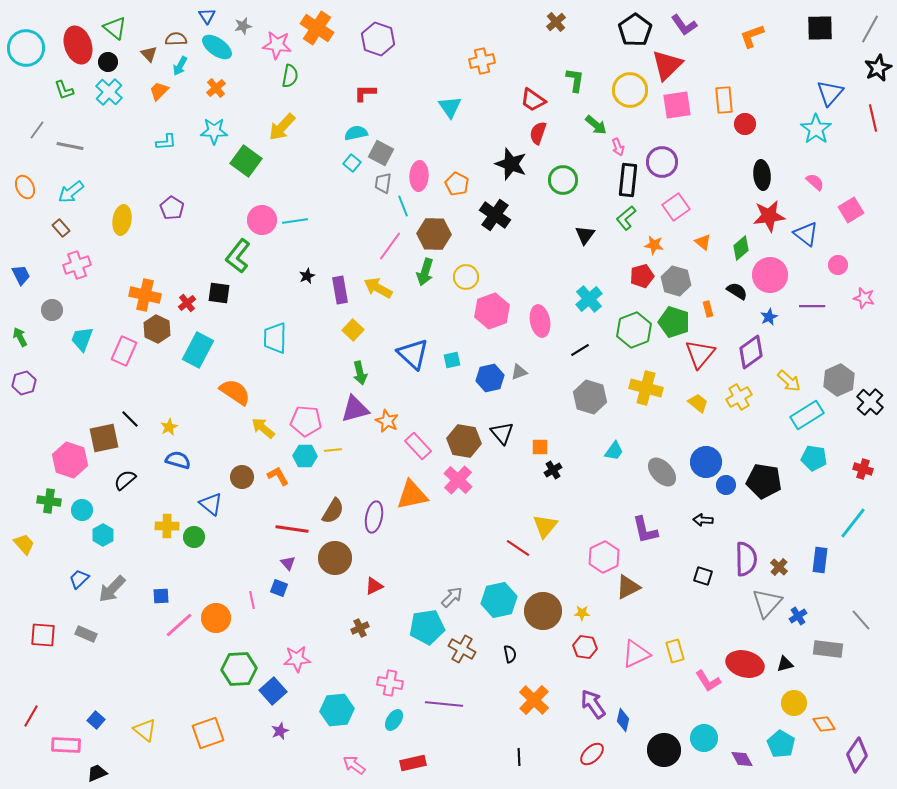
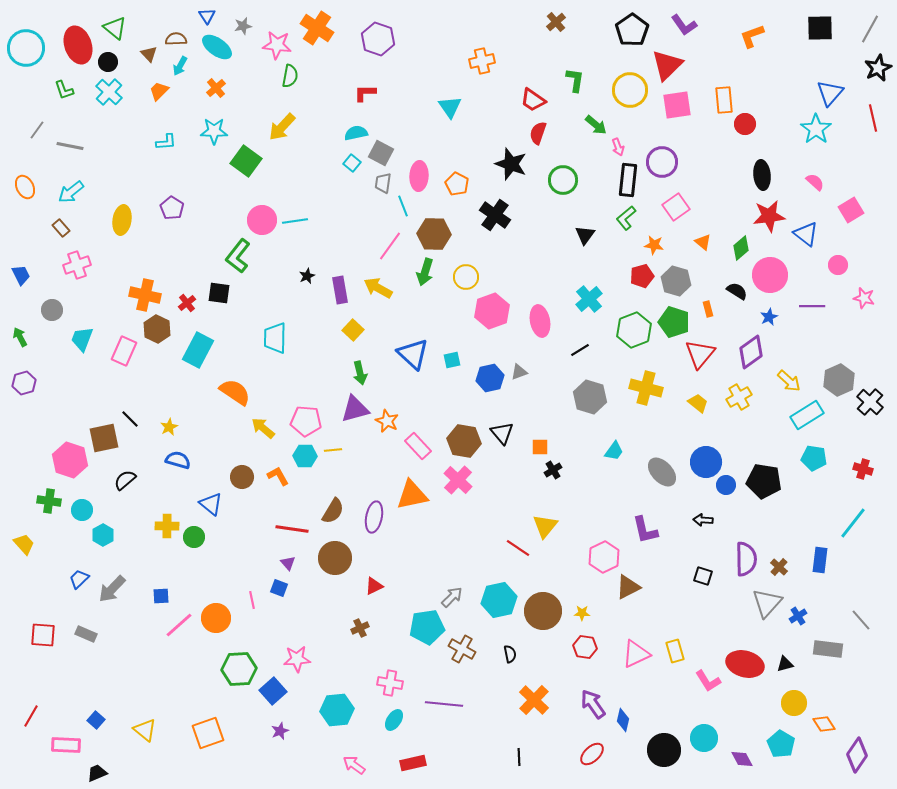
black pentagon at (635, 30): moved 3 px left
